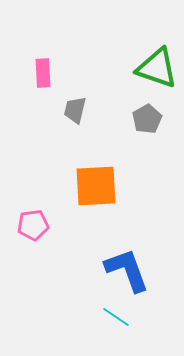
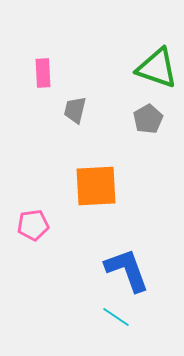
gray pentagon: moved 1 px right
